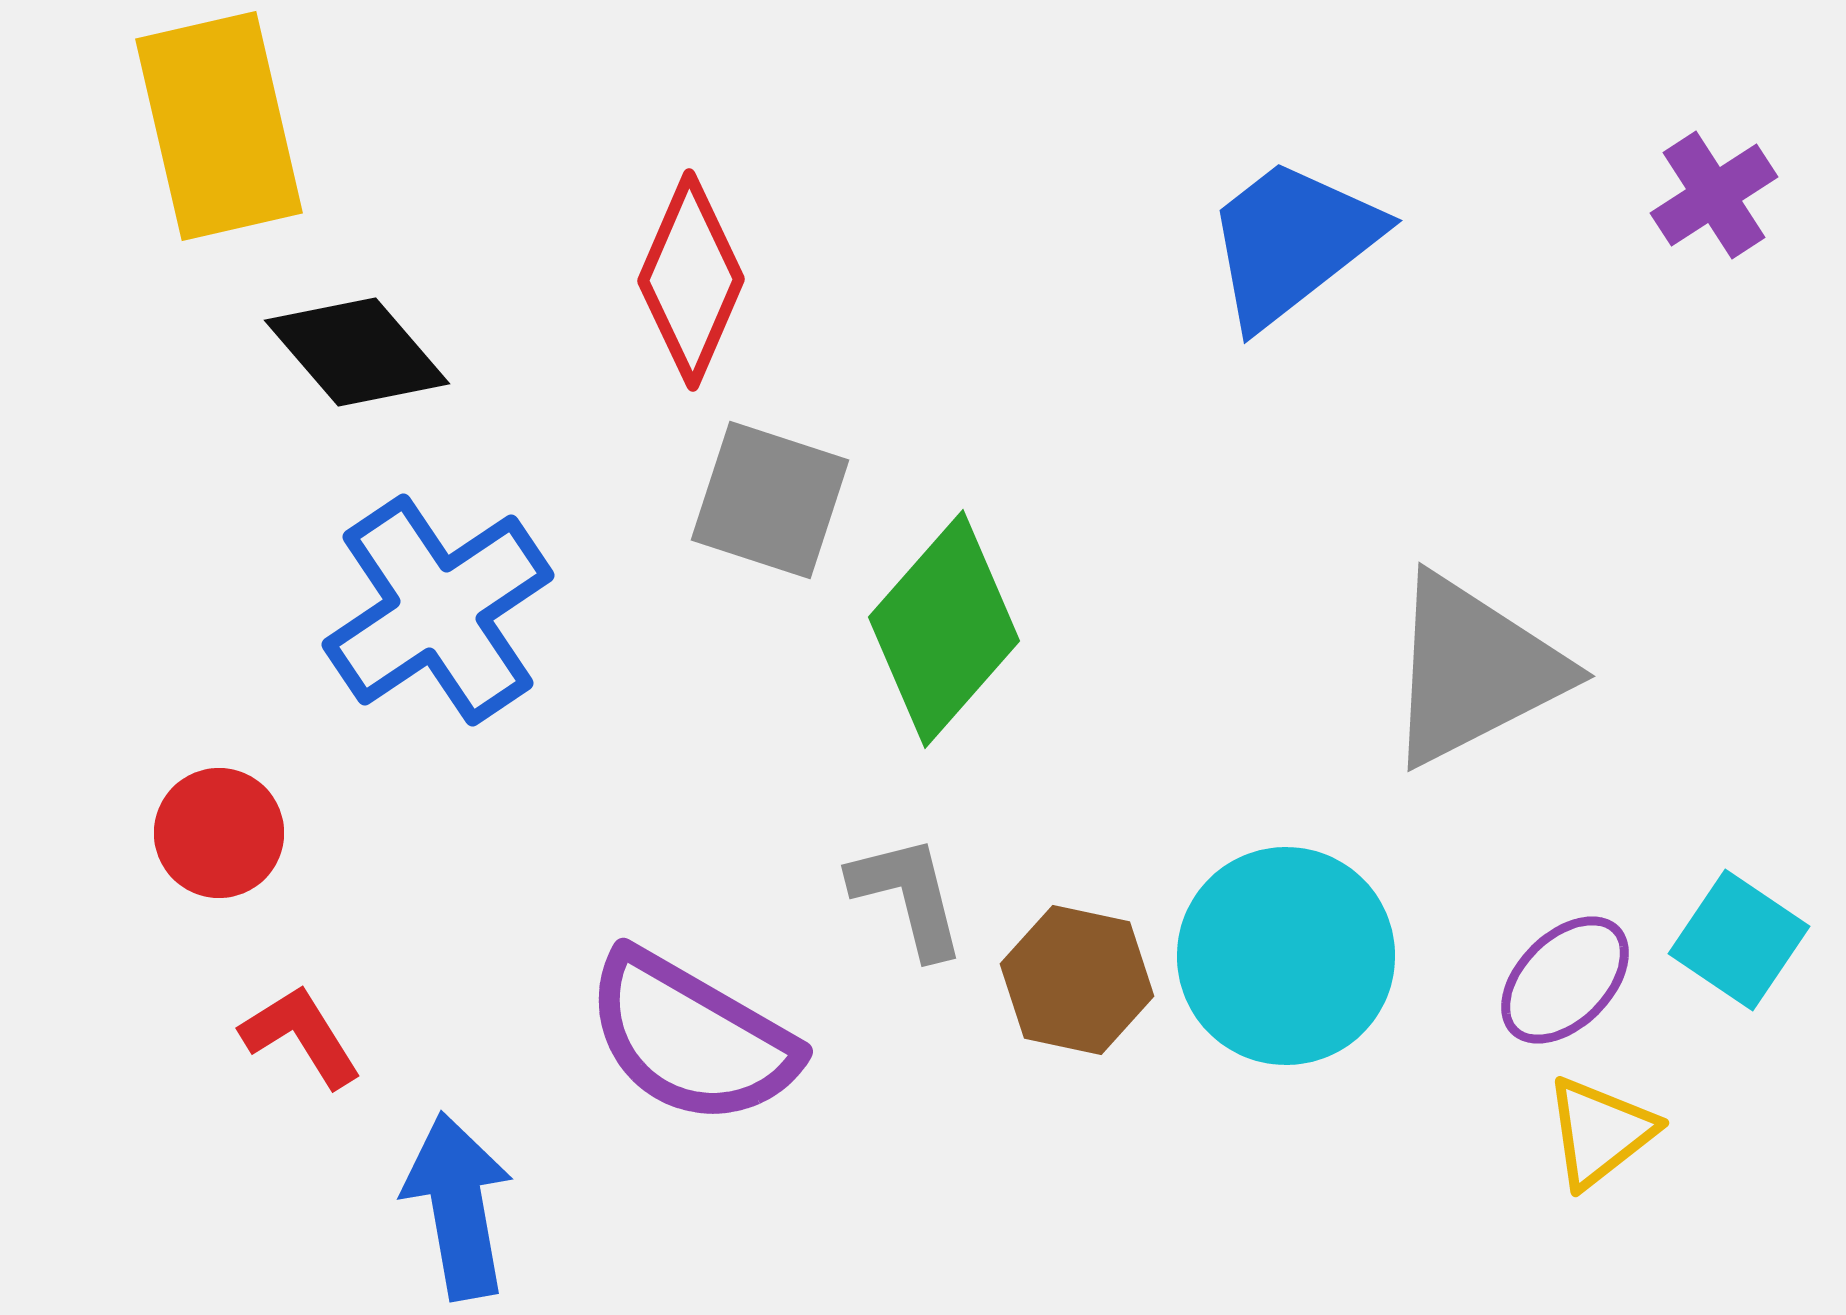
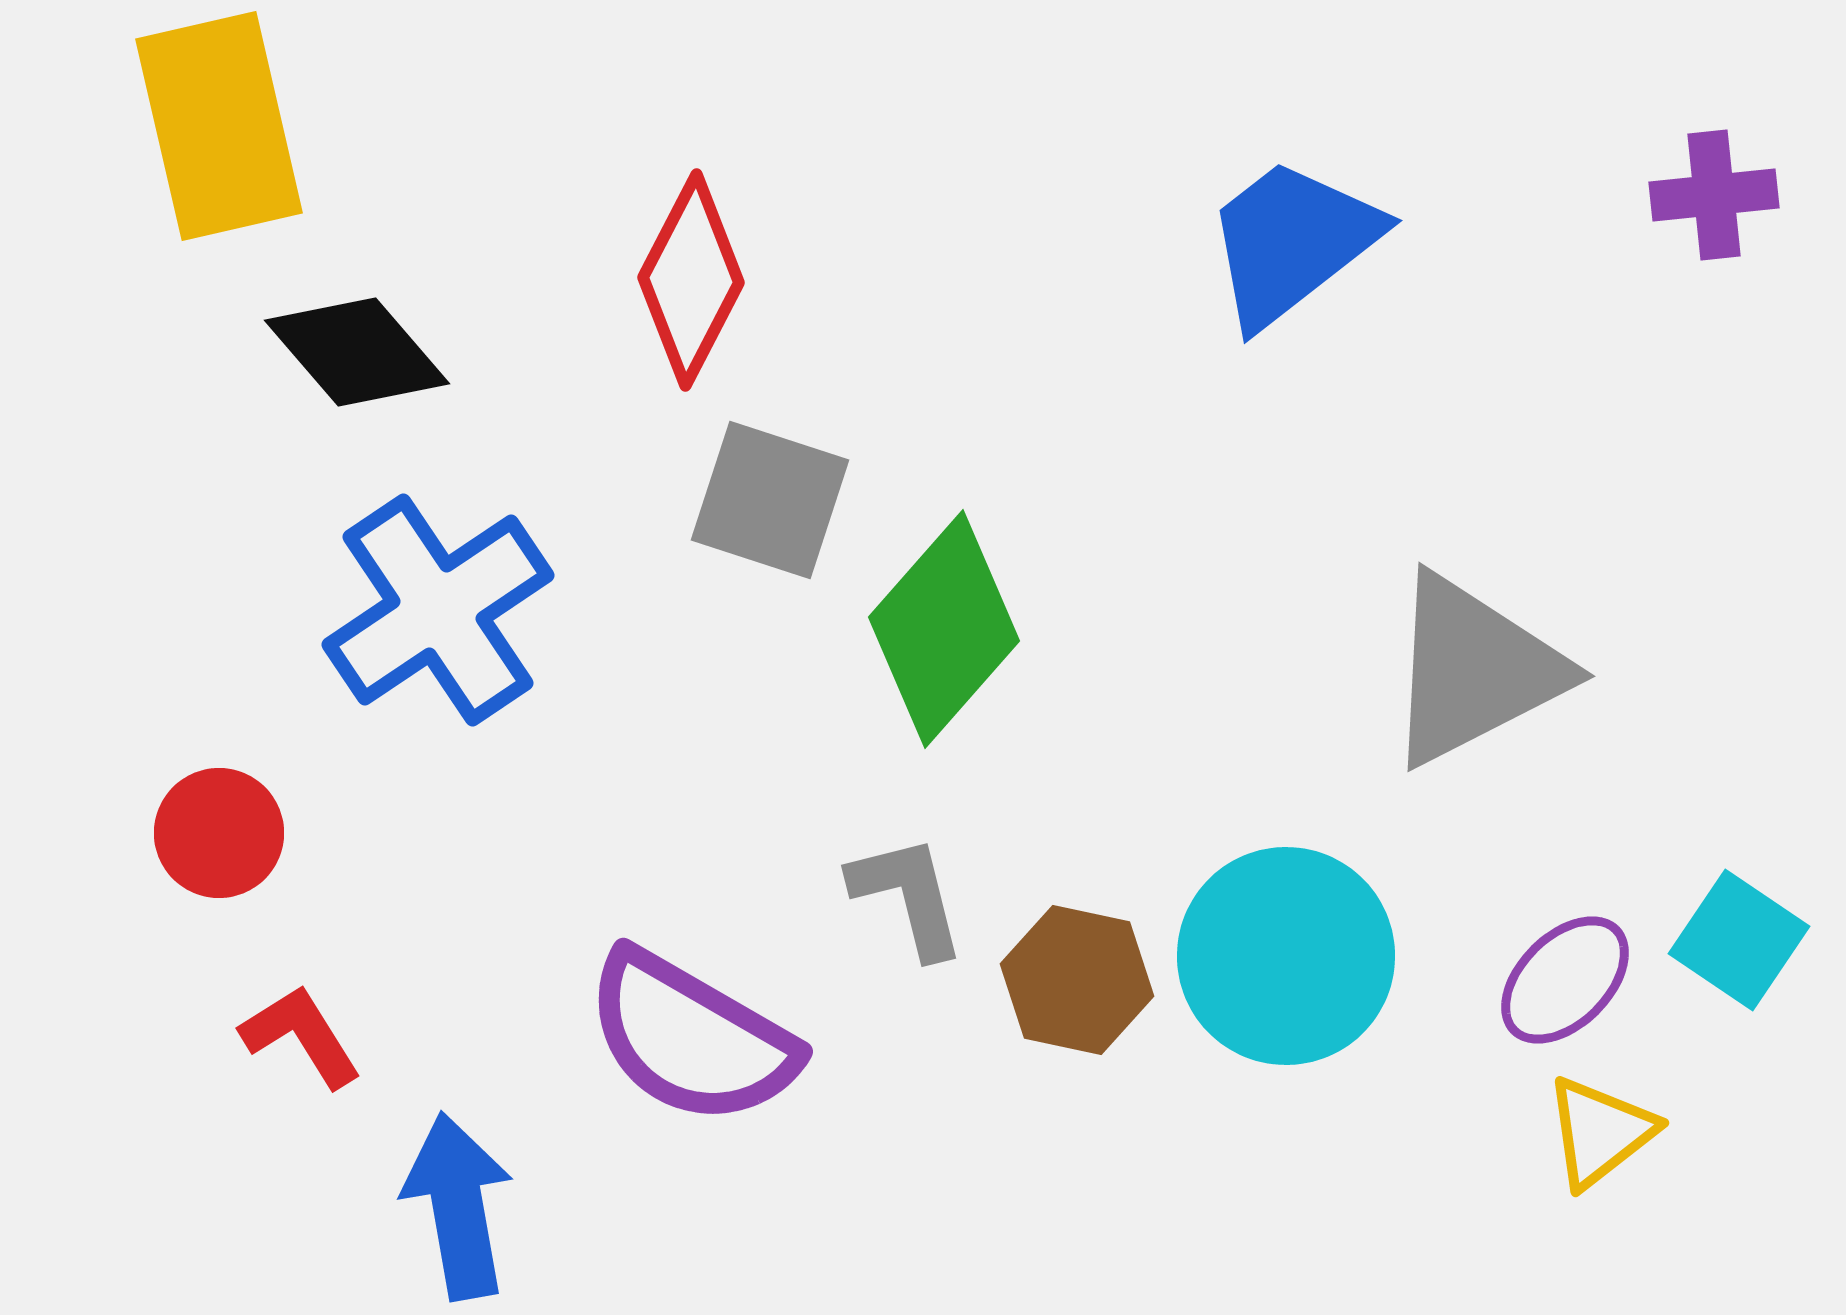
purple cross: rotated 27 degrees clockwise
red diamond: rotated 4 degrees clockwise
